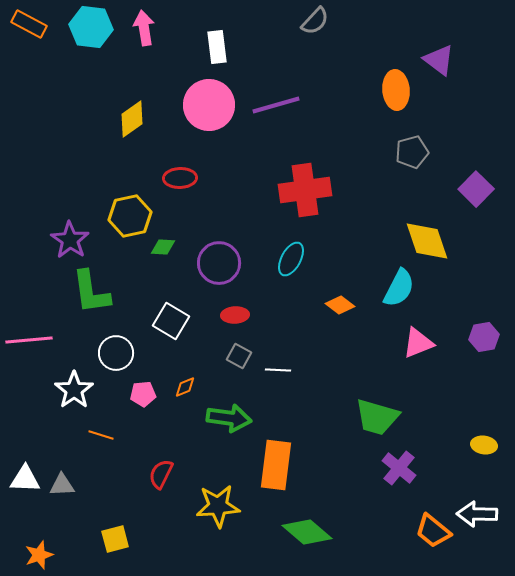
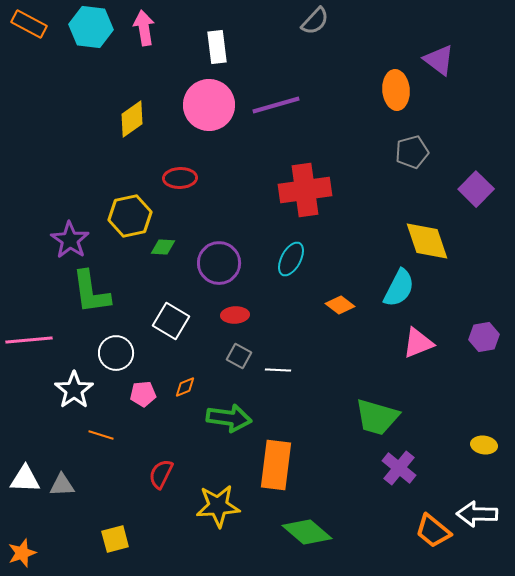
orange star at (39, 555): moved 17 px left, 2 px up
